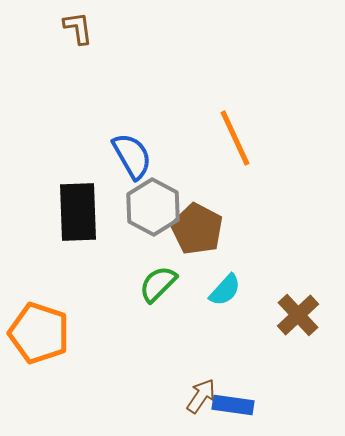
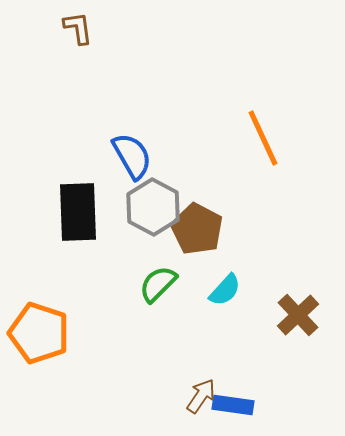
orange line: moved 28 px right
